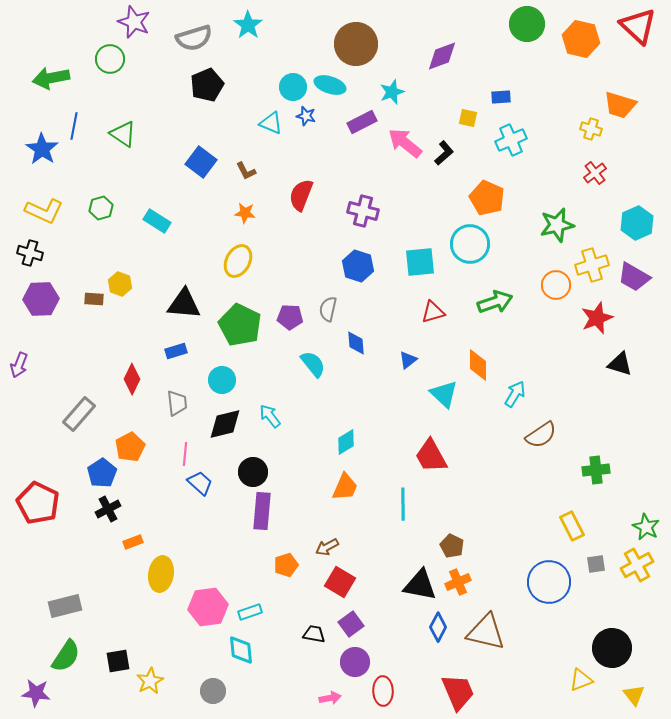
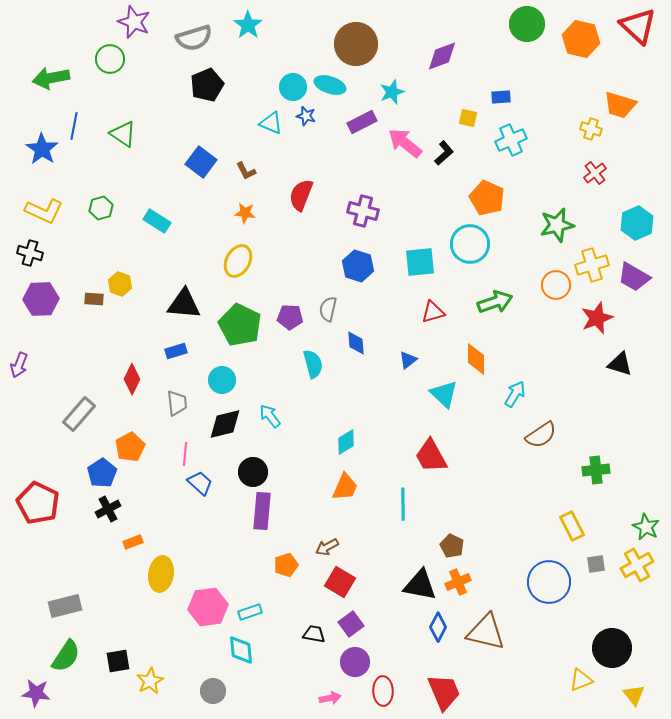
cyan semicircle at (313, 364): rotated 24 degrees clockwise
orange diamond at (478, 365): moved 2 px left, 6 px up
red trapezoid at (458, 692): moved 14 px left
